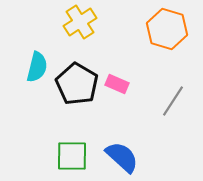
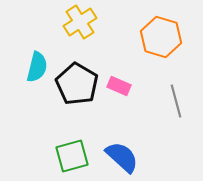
orange hexagon: moved 6 px left, 8 px down
pink rectangle: moved 2 px right, 2 px down
gray line: moved 3 px right; rotated 48 degrees counterclockwise
green square: rotated 16 degrees counterclockwise
